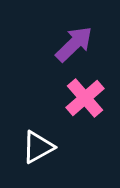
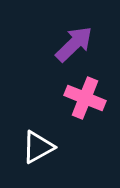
pink cross: rotated 27 degrees counterclockwise
